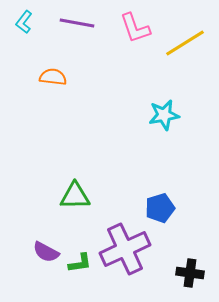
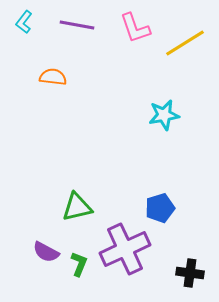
purple line: moved 2 px down
green triangle: moved 2 px right, 11 px down; rotated 12 degrees counterclockwise
green L-shape: moved 1 px left, 1 px down; rotated 60 degrees counterclockwise
